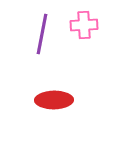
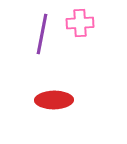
pink cross: moved 4 px left, 2 px up
